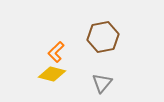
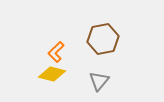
brown hexagon: moved 2 px down
gray triangle: moved 3 px left, 2 px up
